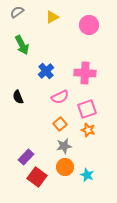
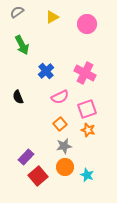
pink circle: moved 2 px left, 1 px up
pink cross: rotated 25 degrees clockwise
red square: moved 1 px right, 1 px up; rotated 12 degrees clockwise
